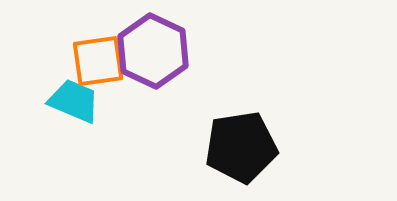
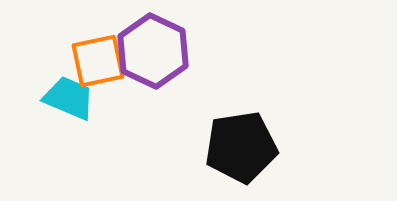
orange square: rotated 4 degrees counterclockwise
cyan trapezoid: moved 5 px left, 3 px up
